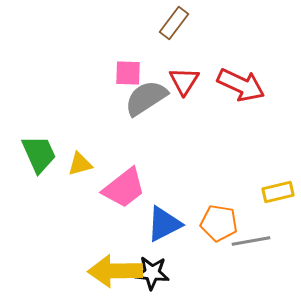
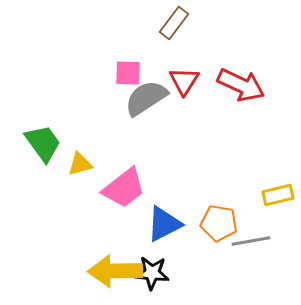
green trapezoid: moved 4 px right, 11 px up; rotated 12 degrees counterclockwise
yellow rectangle: moved 3 px down
